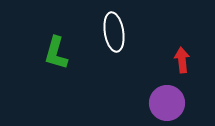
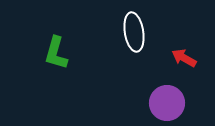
white ellipse: moved 20 px right
red arrow: moved 2 px right, 2 px up; rotated 55 degrees counterclockwise
